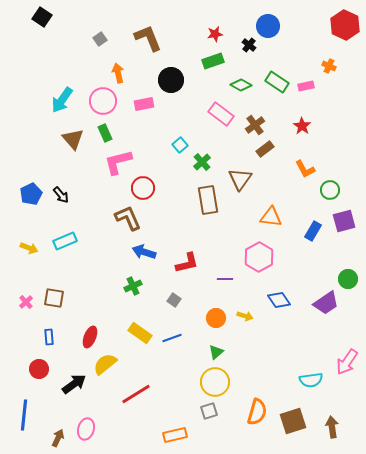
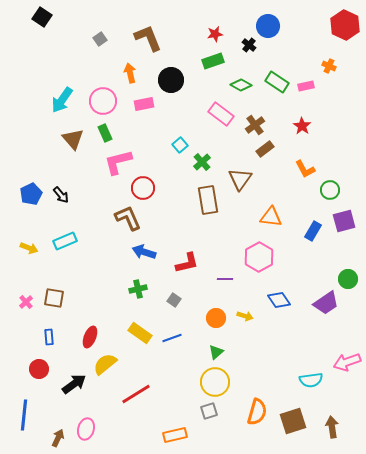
orange arrow at (118, 73): moved 12 px right
green cross at (133, 286): moved 5 px right, 3 px down; rotated 12 degrees clockwise
pink arrow at (347, 362): rotated 36 degrees clockwise
